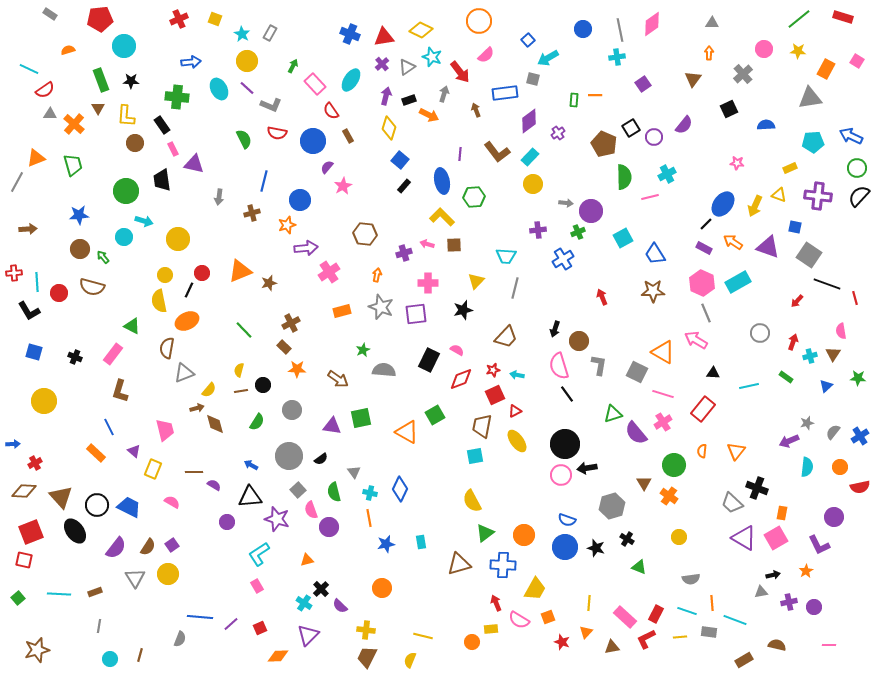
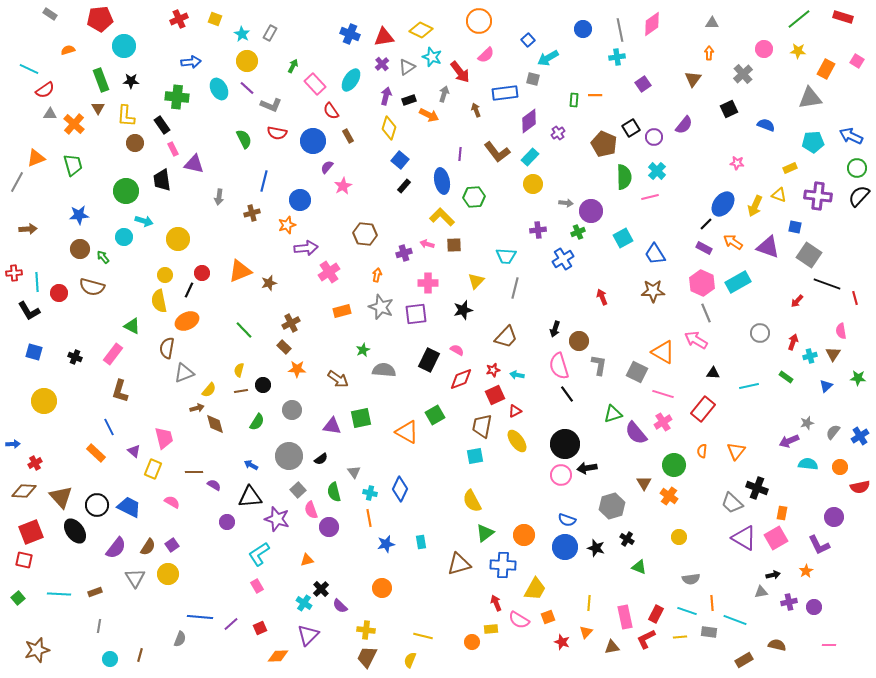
blue semicircle at (766, 125): rotated 24 degrees clockwise
cyan cross at (667, 174): moved 10 px left, 3 px up; rotated 18 degrees counterclockwise
pink trapezoid at (165, 430): moved 1 px left, 8 px down
cyan semicircle at (807, 467): moved 1 px right, 3 px up; rotated 90 degrees counterclockwise
pink rectangle at (625, 617): rotated 35 degrees clockwise
